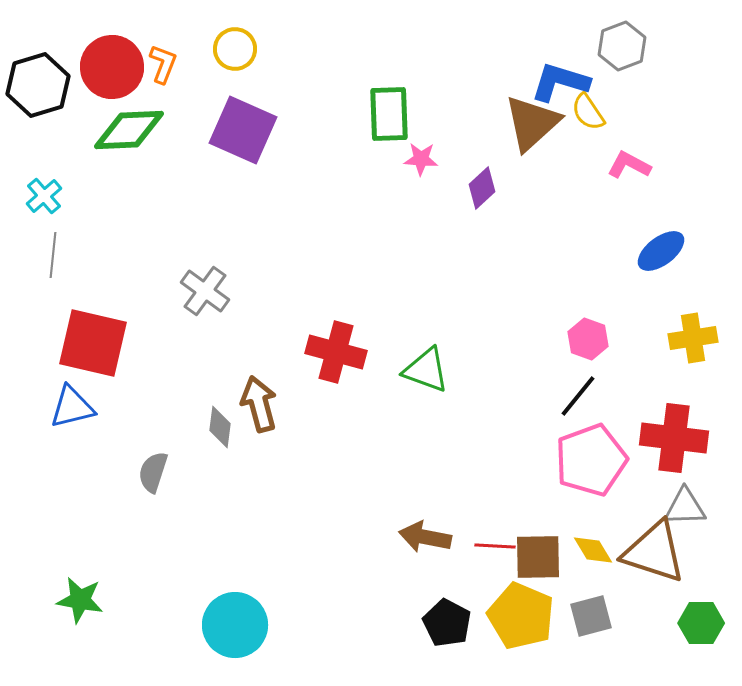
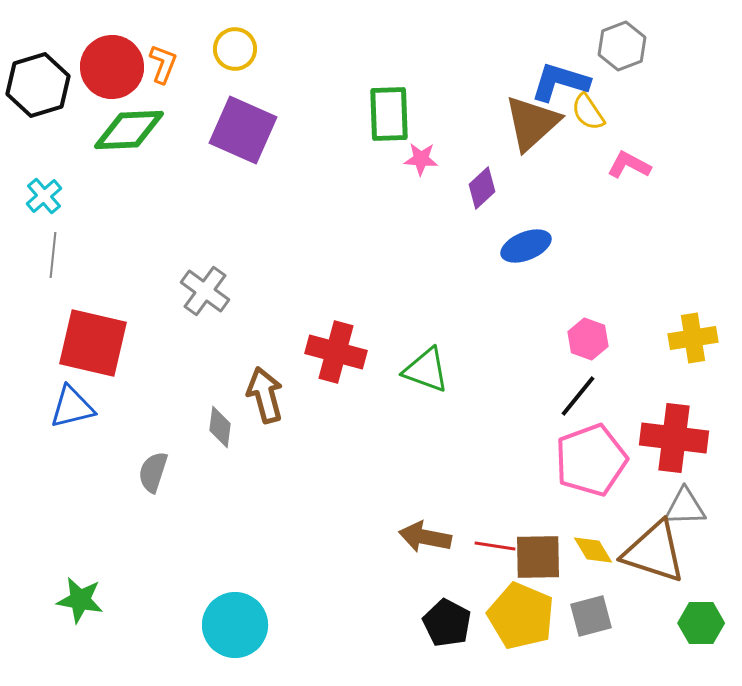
blue ellipse at (661, 251): moved 135 px left, 5 px up; rotated 15 degrees clockwise
brown arrow at (259, 404): moved 6 px right, 9 px up
red line at (495, 546): rotated 6 degrees clockwise
